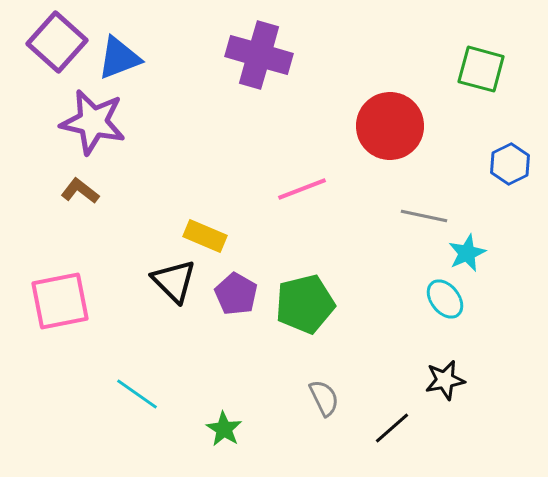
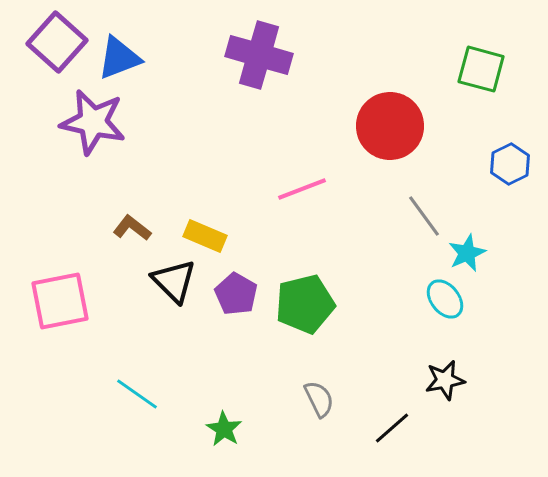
brown L-shape: moved 52 px right, 37 px down
gray line: rotated 42 degrees clockwise
gray semicircle: moved 5 px left, 1 px down
